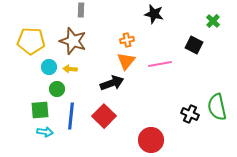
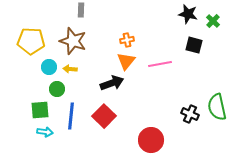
black star: moved 34 px right
black square: rotated 12 degrees counterclockwise
